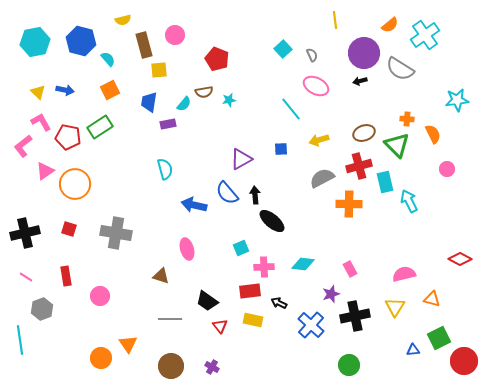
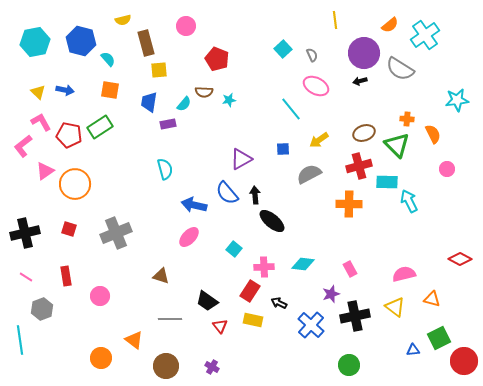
pink circle at (175, 35): moved 11 px right, 9 px up
brown rectangle at (144, 45): moved 2 px right, 2 px up
orange square at (110, 90): rotated 36 degrees clockwise
brown semicircle at (204, 92): rotated 12 degrees clockwise
red pentagon at (68, 137): moved 1 px right, 2 px up
yellow arrow at (319, 140): rotated 18 degrees counterclockwise
blue square at (281, 149): moved 2 px right
gray semicircle at (322, 178): moved 13 px left, 4 px up
cyan rectangle at (385, 182): moved 2 px right; rotated 75 degrees counterclockwise
gray cross at (116, 233): rotated 32 degrees counterclockwise
cyan square at (241, 248): moved 7 px left, 1 px down; rotated 28 degrees counterclockwise
pink ellipse at (187, 249): moved 2 px right, 12 px up; rotated 60 degrees clockwise
red rectangle at (250, 291): rotated 50 degrees counterclockwise
yellow triangle at (395, 307): rotated 25 degrees counterclockwise
orange triangle at (128, 344): moved 6 px right, 4 px up; rotated 18 degrees counterclockwise
brown circle at (171, 366): moved 5 px left
